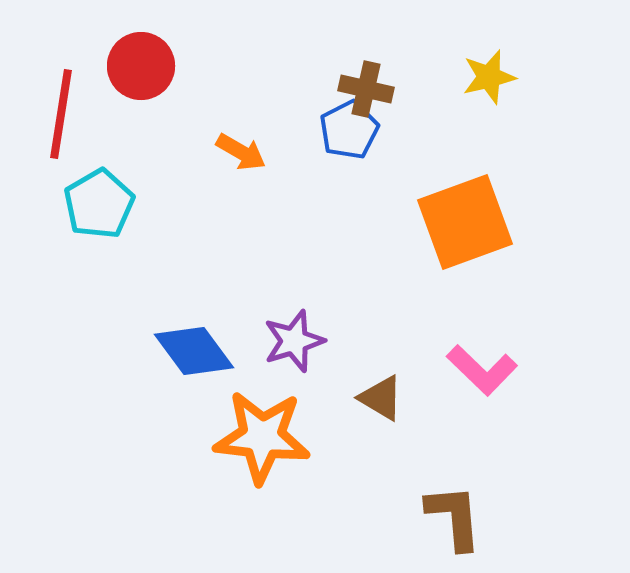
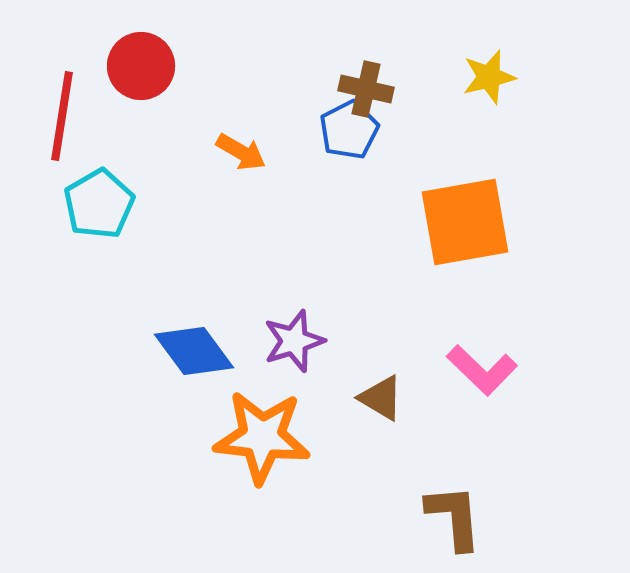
red line: moved 1 px right, 2 px down
orange square: rotated 10 degrees clockwise
